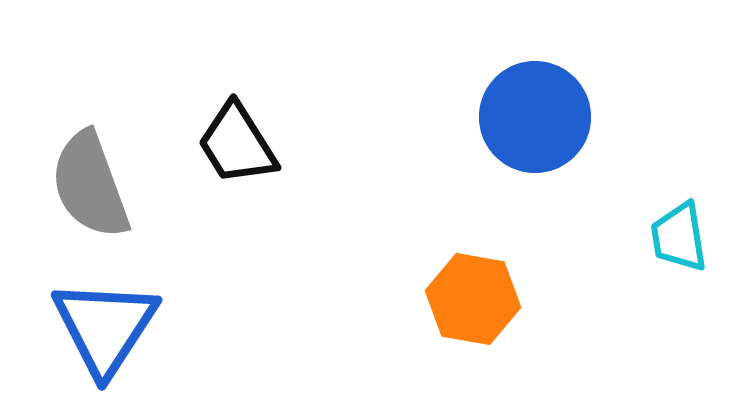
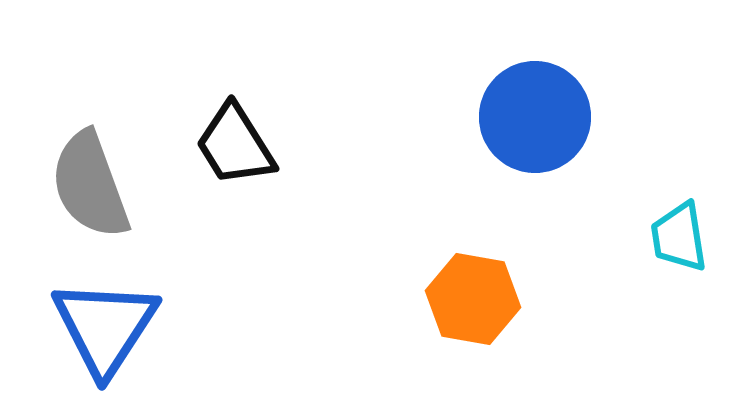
black trapezoid: moved 2 px left, 1 px down
